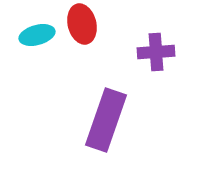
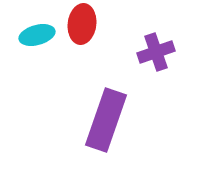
red ellipse: rotated 21 degrees clockwise
purple cross: rotated 15 degrees counterclockwise
